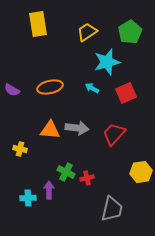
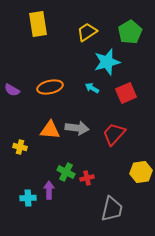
yellow cross: moved 2 px up
